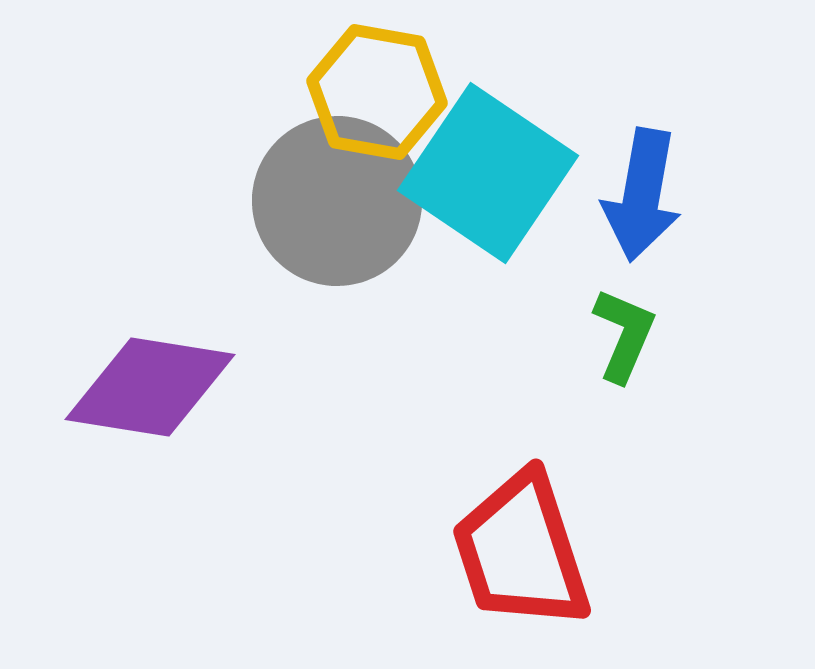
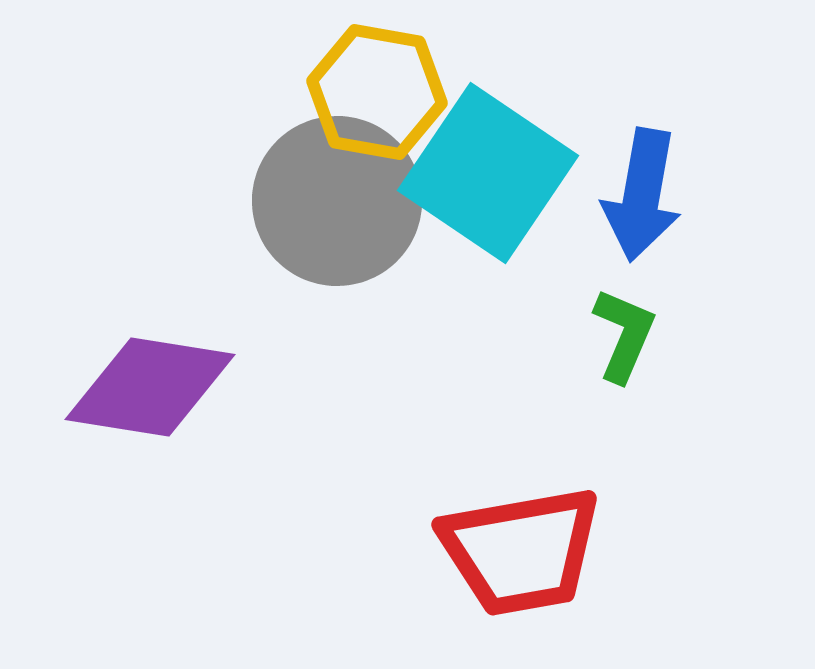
red trapezoid: rotated 82 degrees counterclockwise
